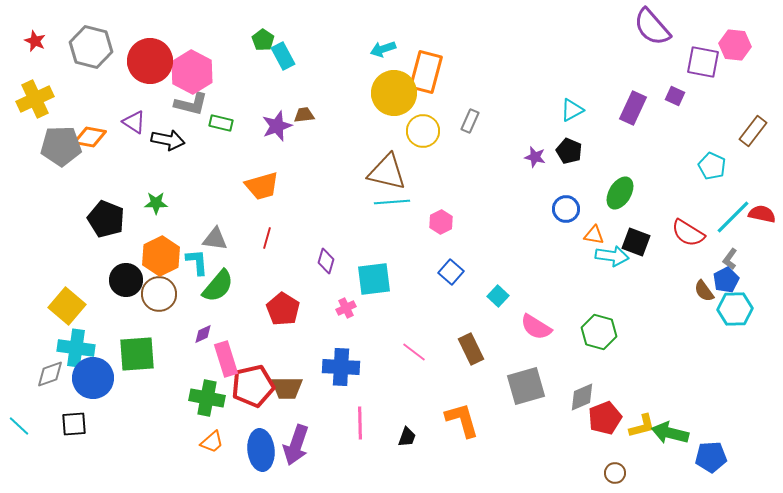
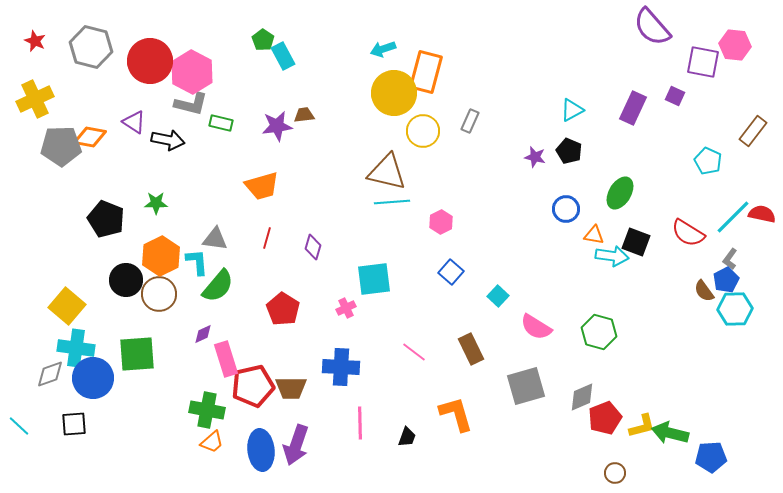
purple star at (277, 126): rotated 12 degrees clockwise
cyan pentagon at (712, 166): moved 4 px left, 5 px up
purple diamond at (326, 261): moved 13 px left, 14 px up
brown trapezoid at (287, 388): moved 4 px right
green cross at (207, 398): moved 12 px down
orange L-shape at (462, 420): moved 6 px left, 6 px up
